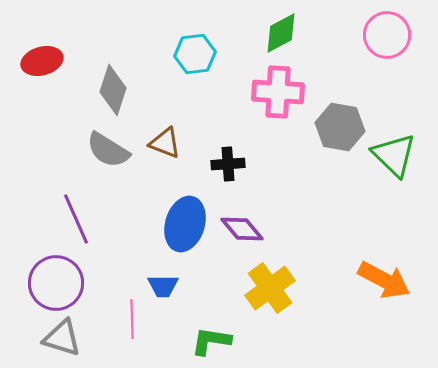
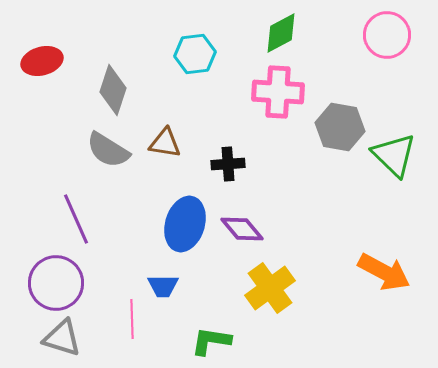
brown triangle: rotated 12 degrees counterclockwise
orange arrow: moved 8 px up
